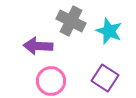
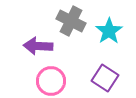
cyan star: rotated 16 degrees clockwise
